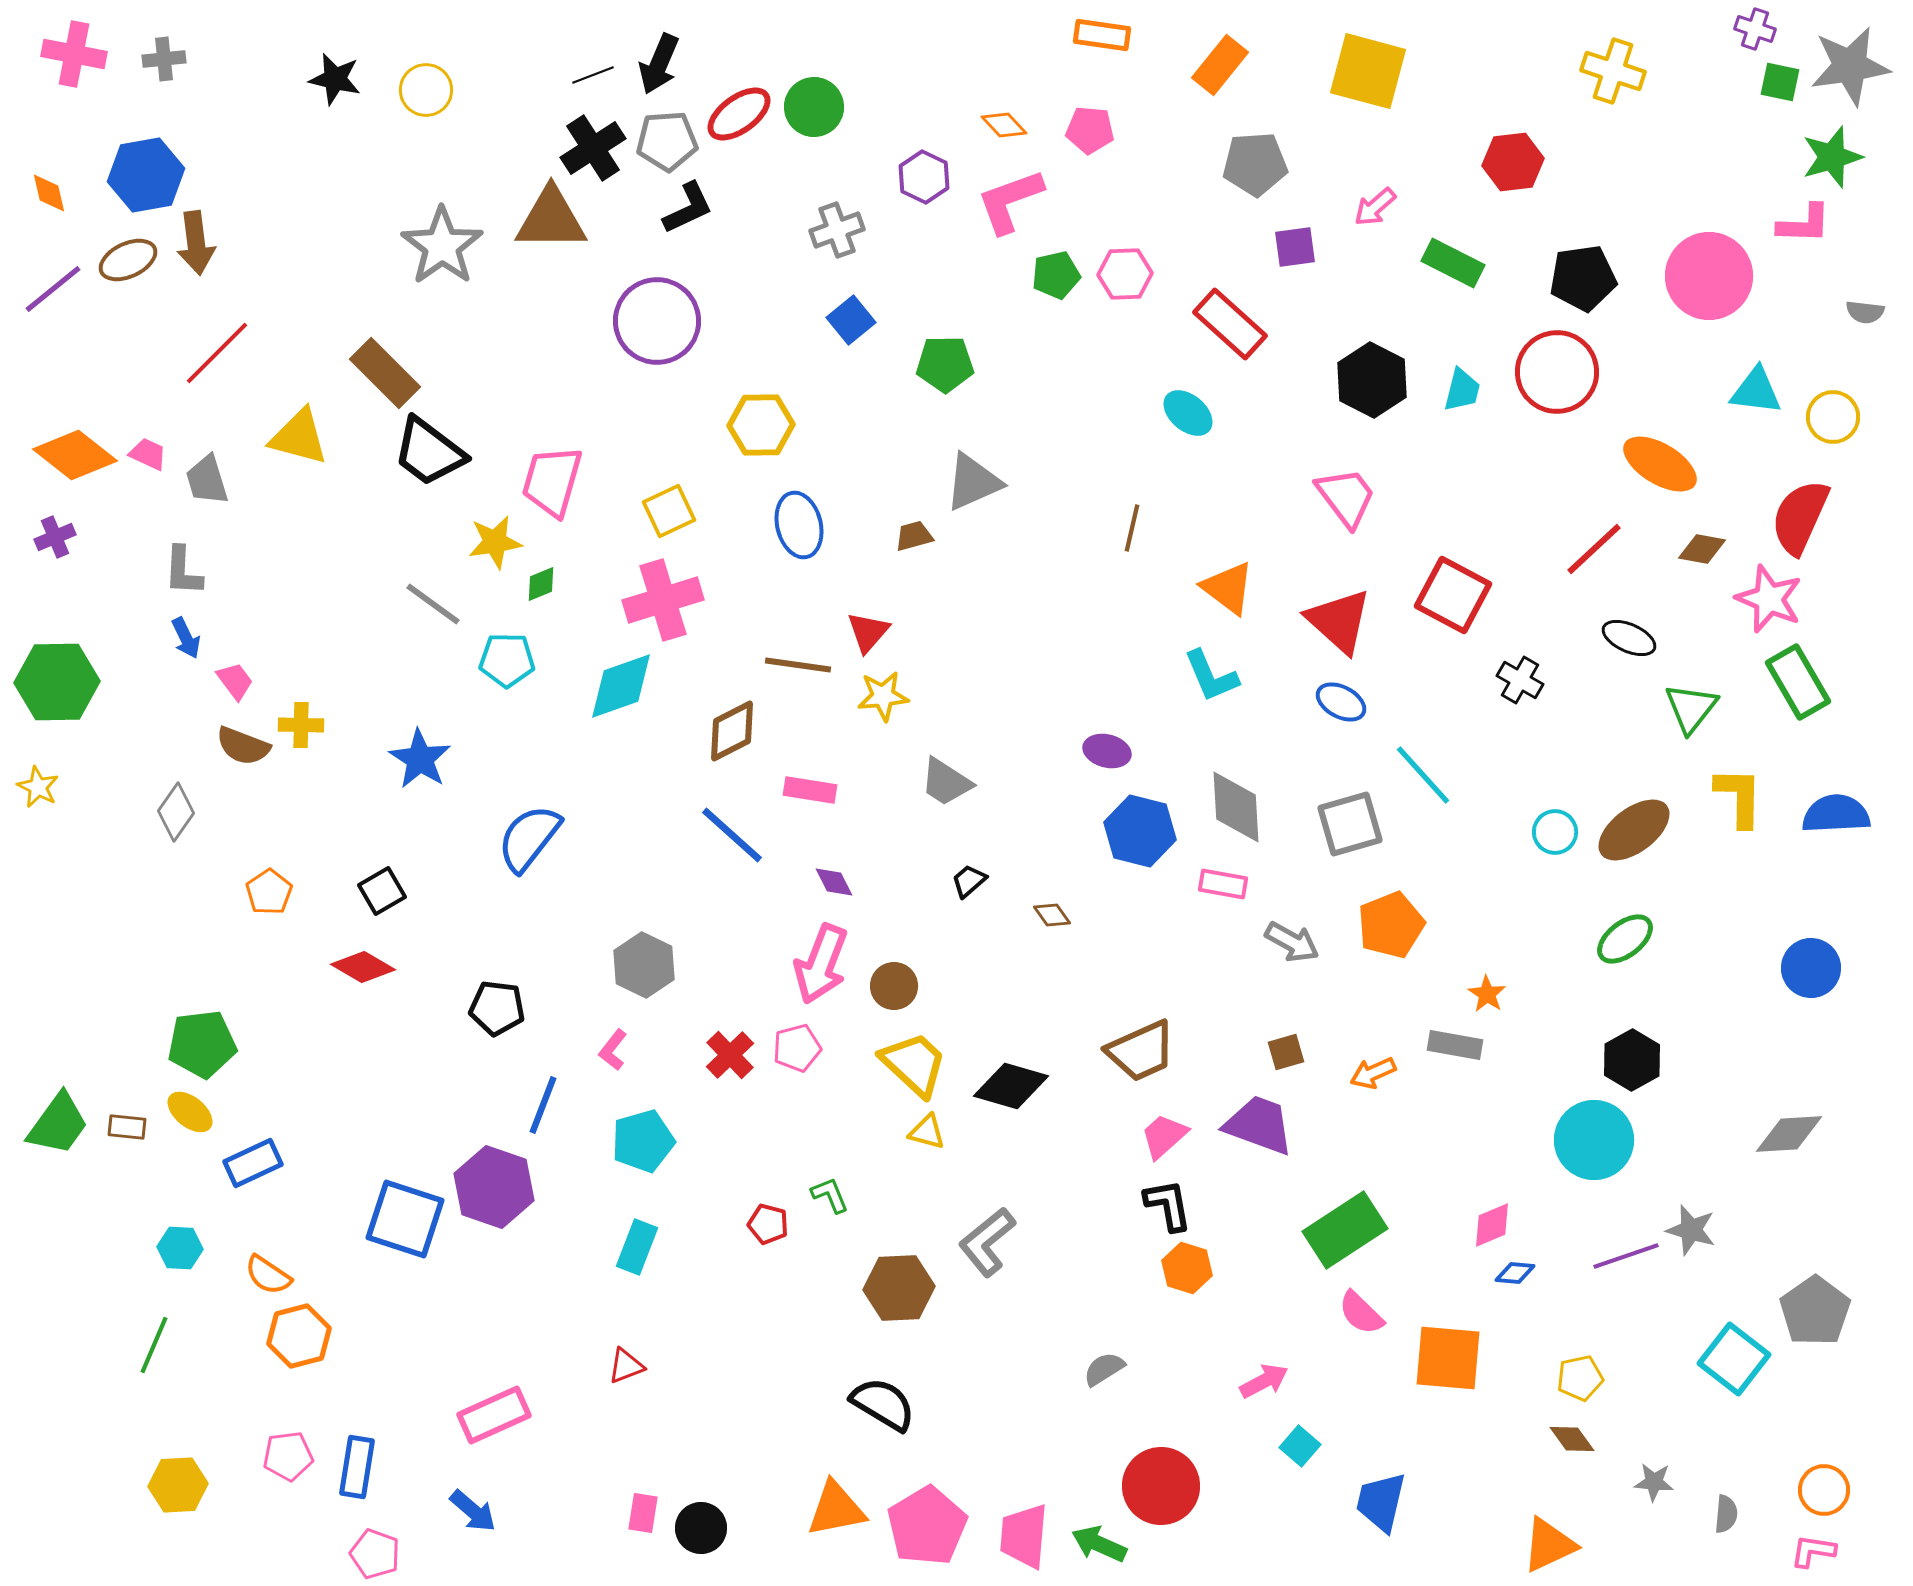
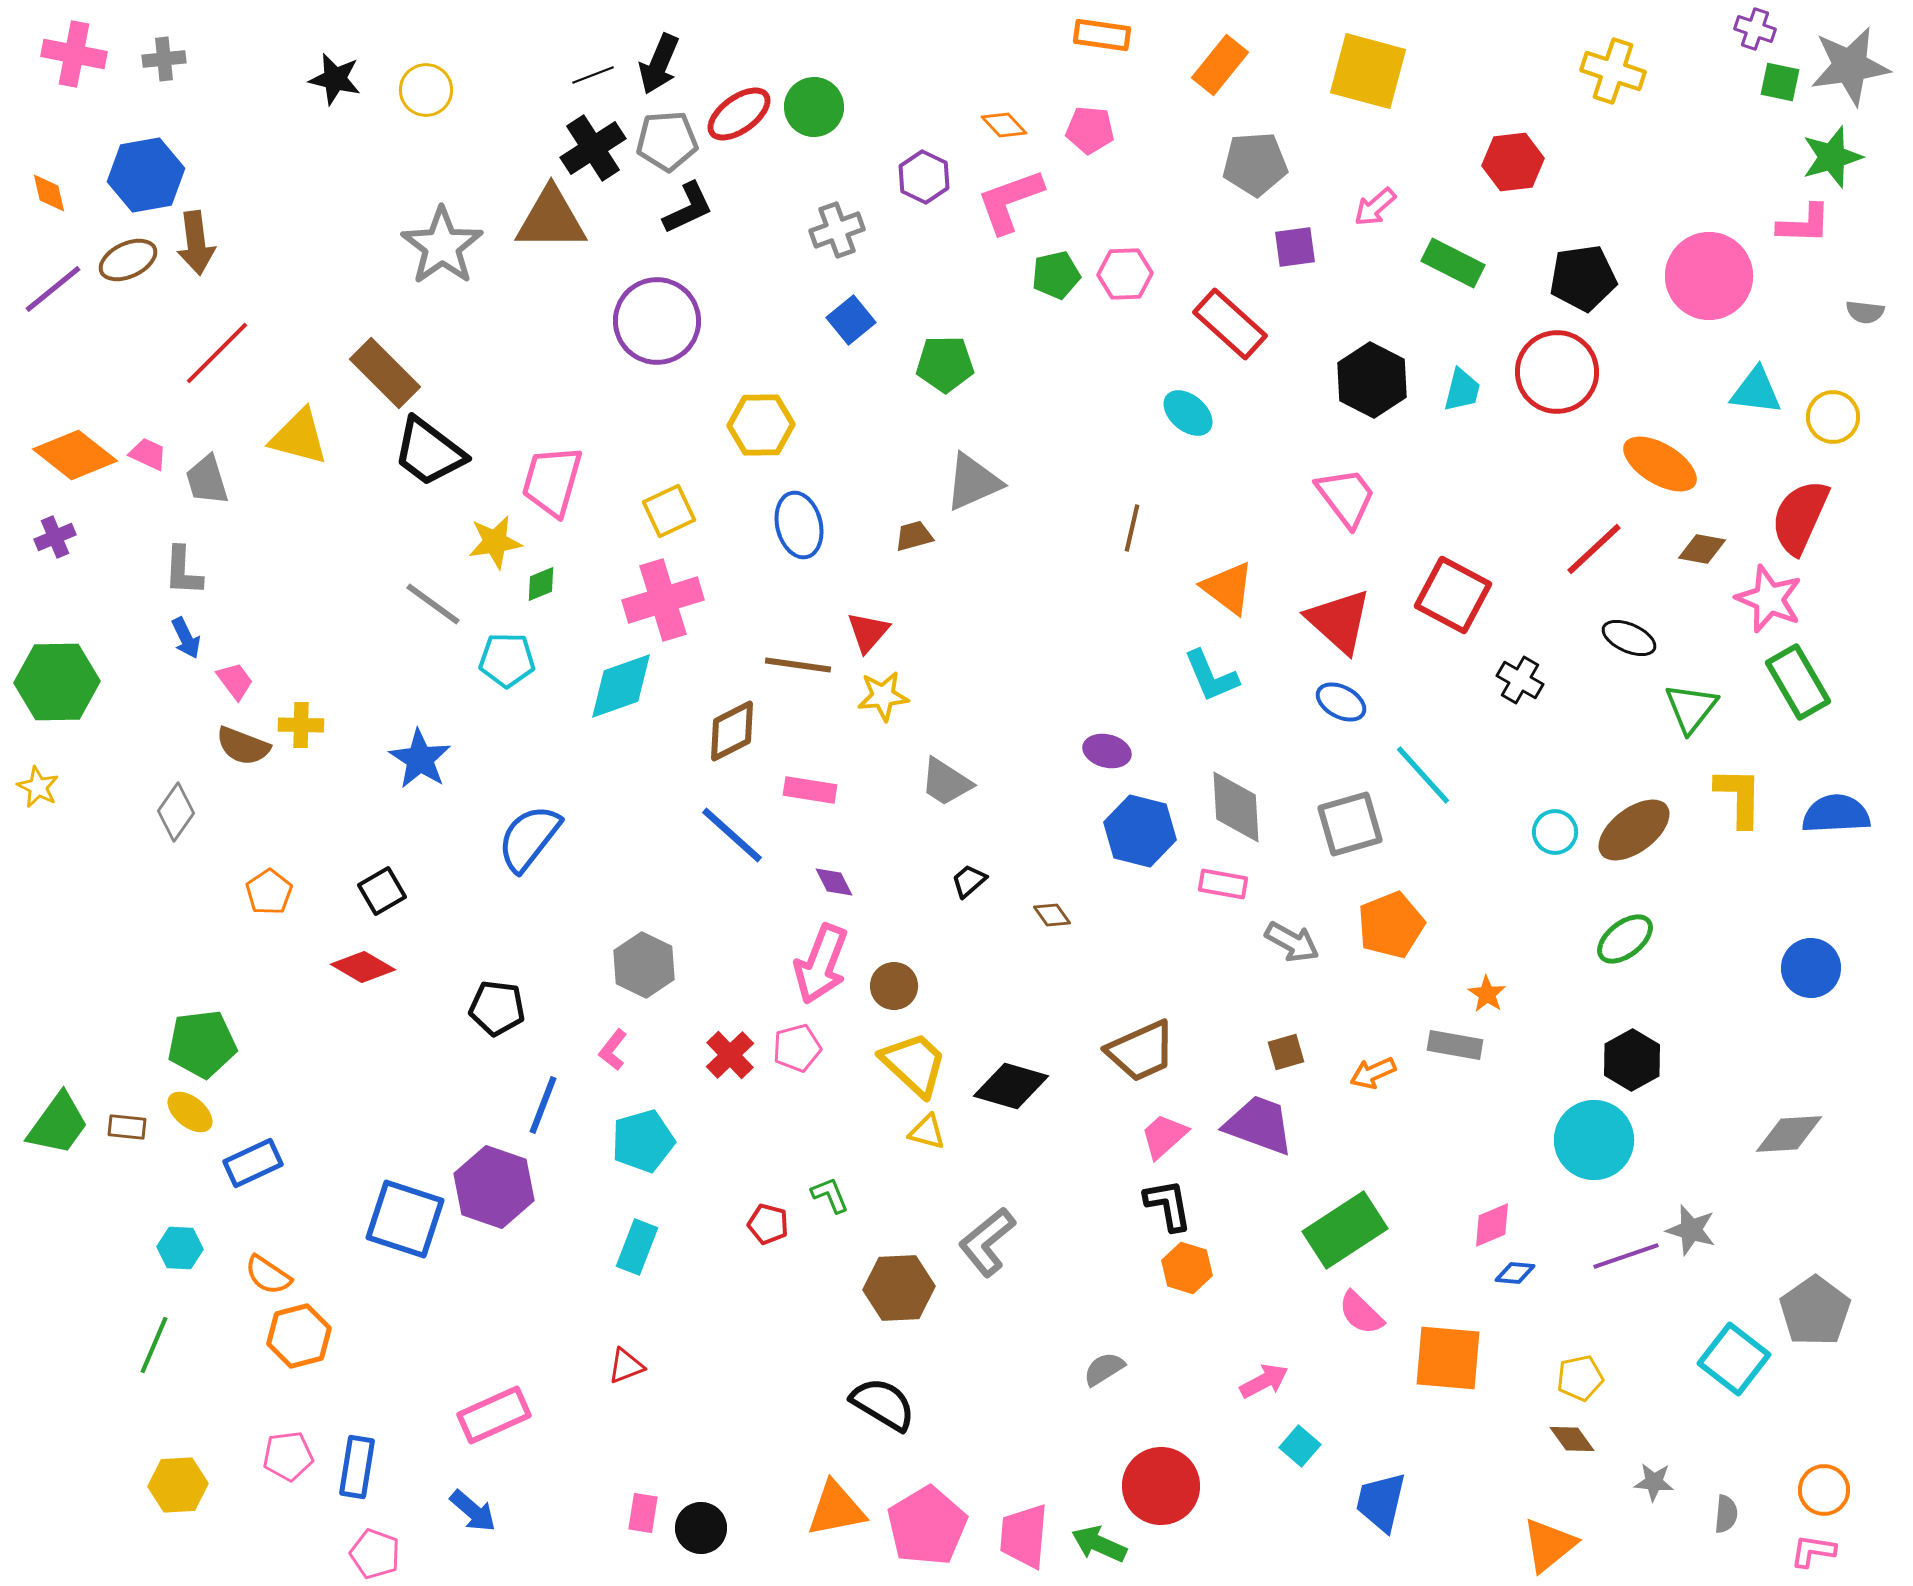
orange triangle at (1549, 1545): rotated 14 degrees counterclockwise
